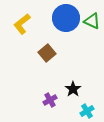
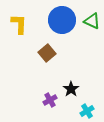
blue circle: moved 4 px left, 2 px down
yellow L-shape: moved 3 px left; rotated 130 degrees clockwise
black star: moved 2 px left
